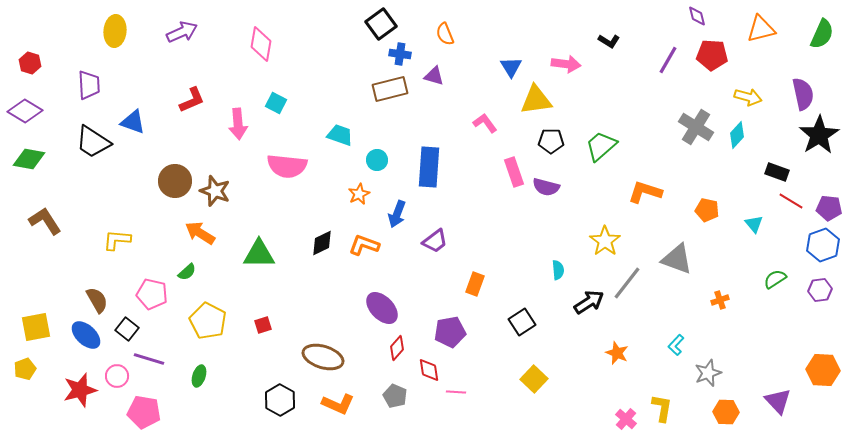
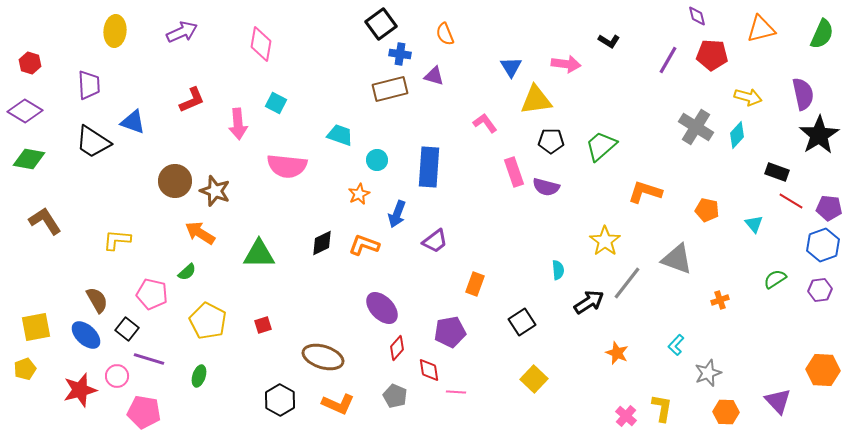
pink cross at (626, 419): moved 3 px up
